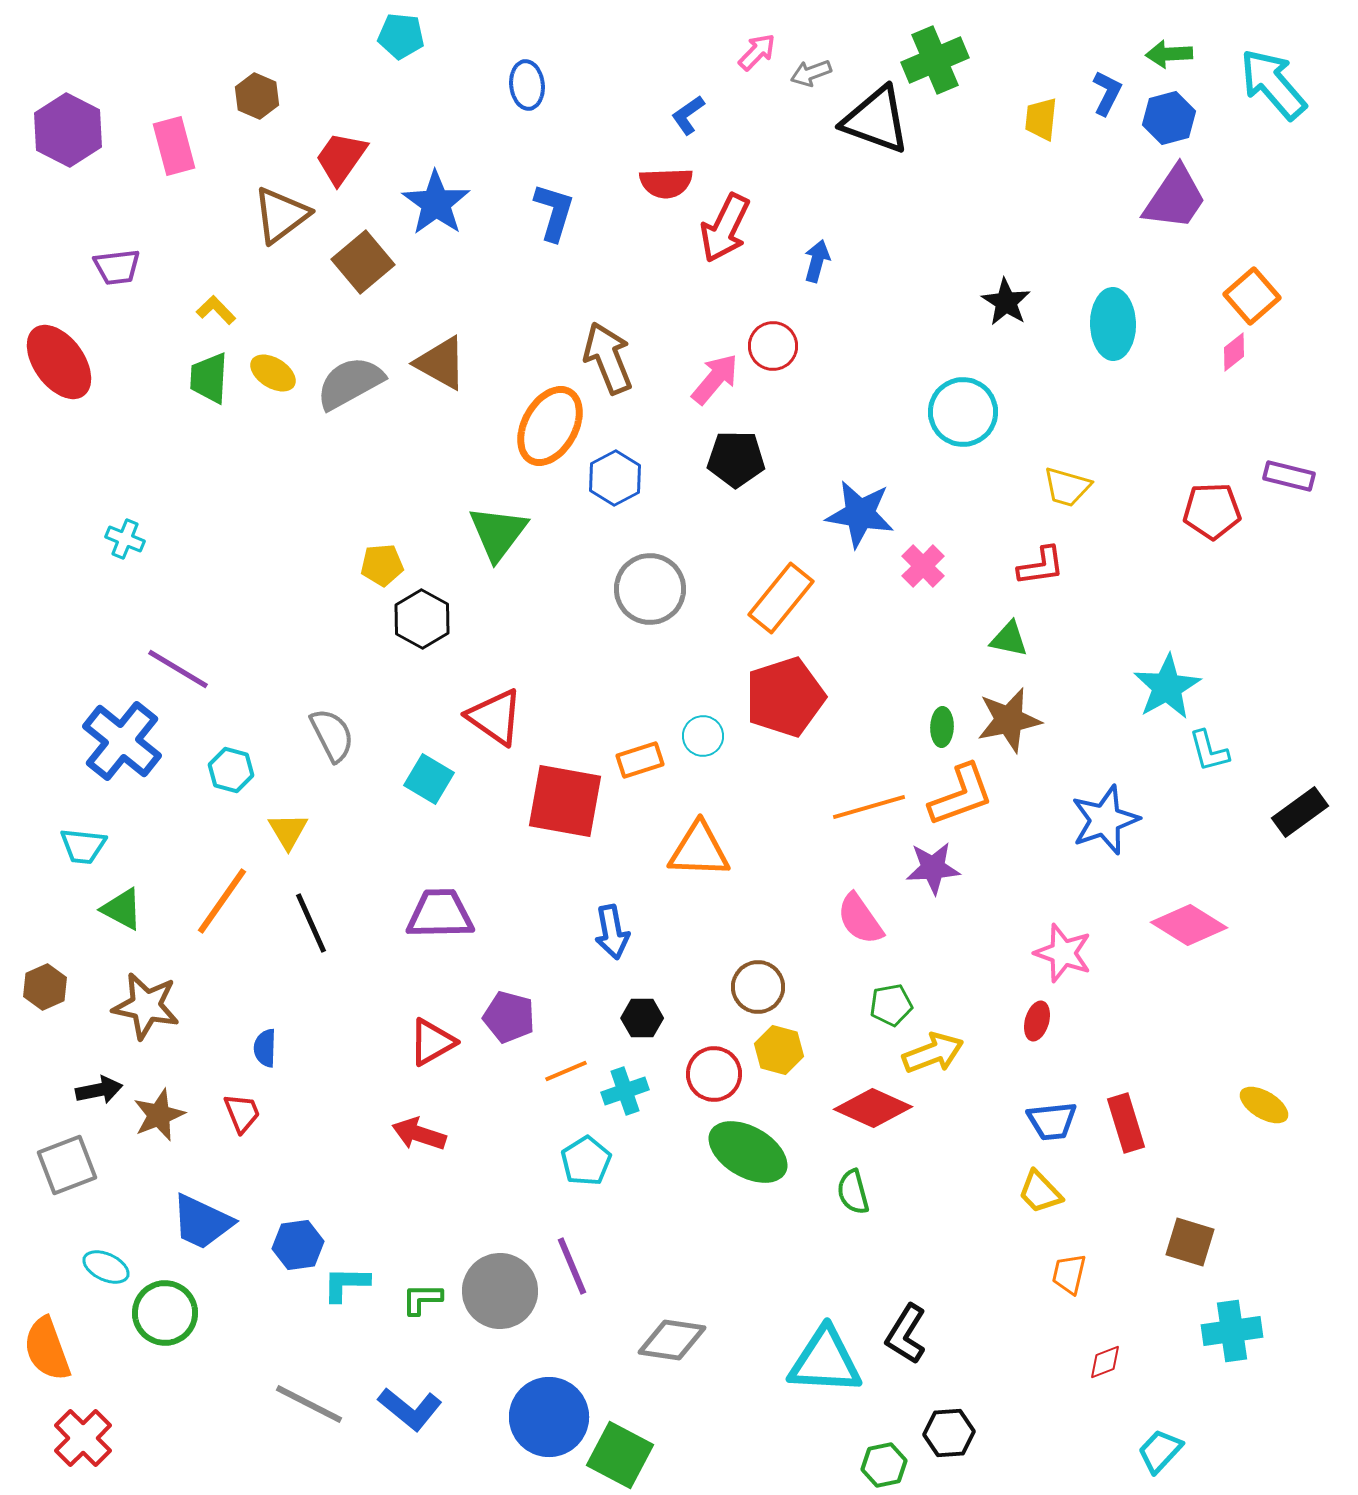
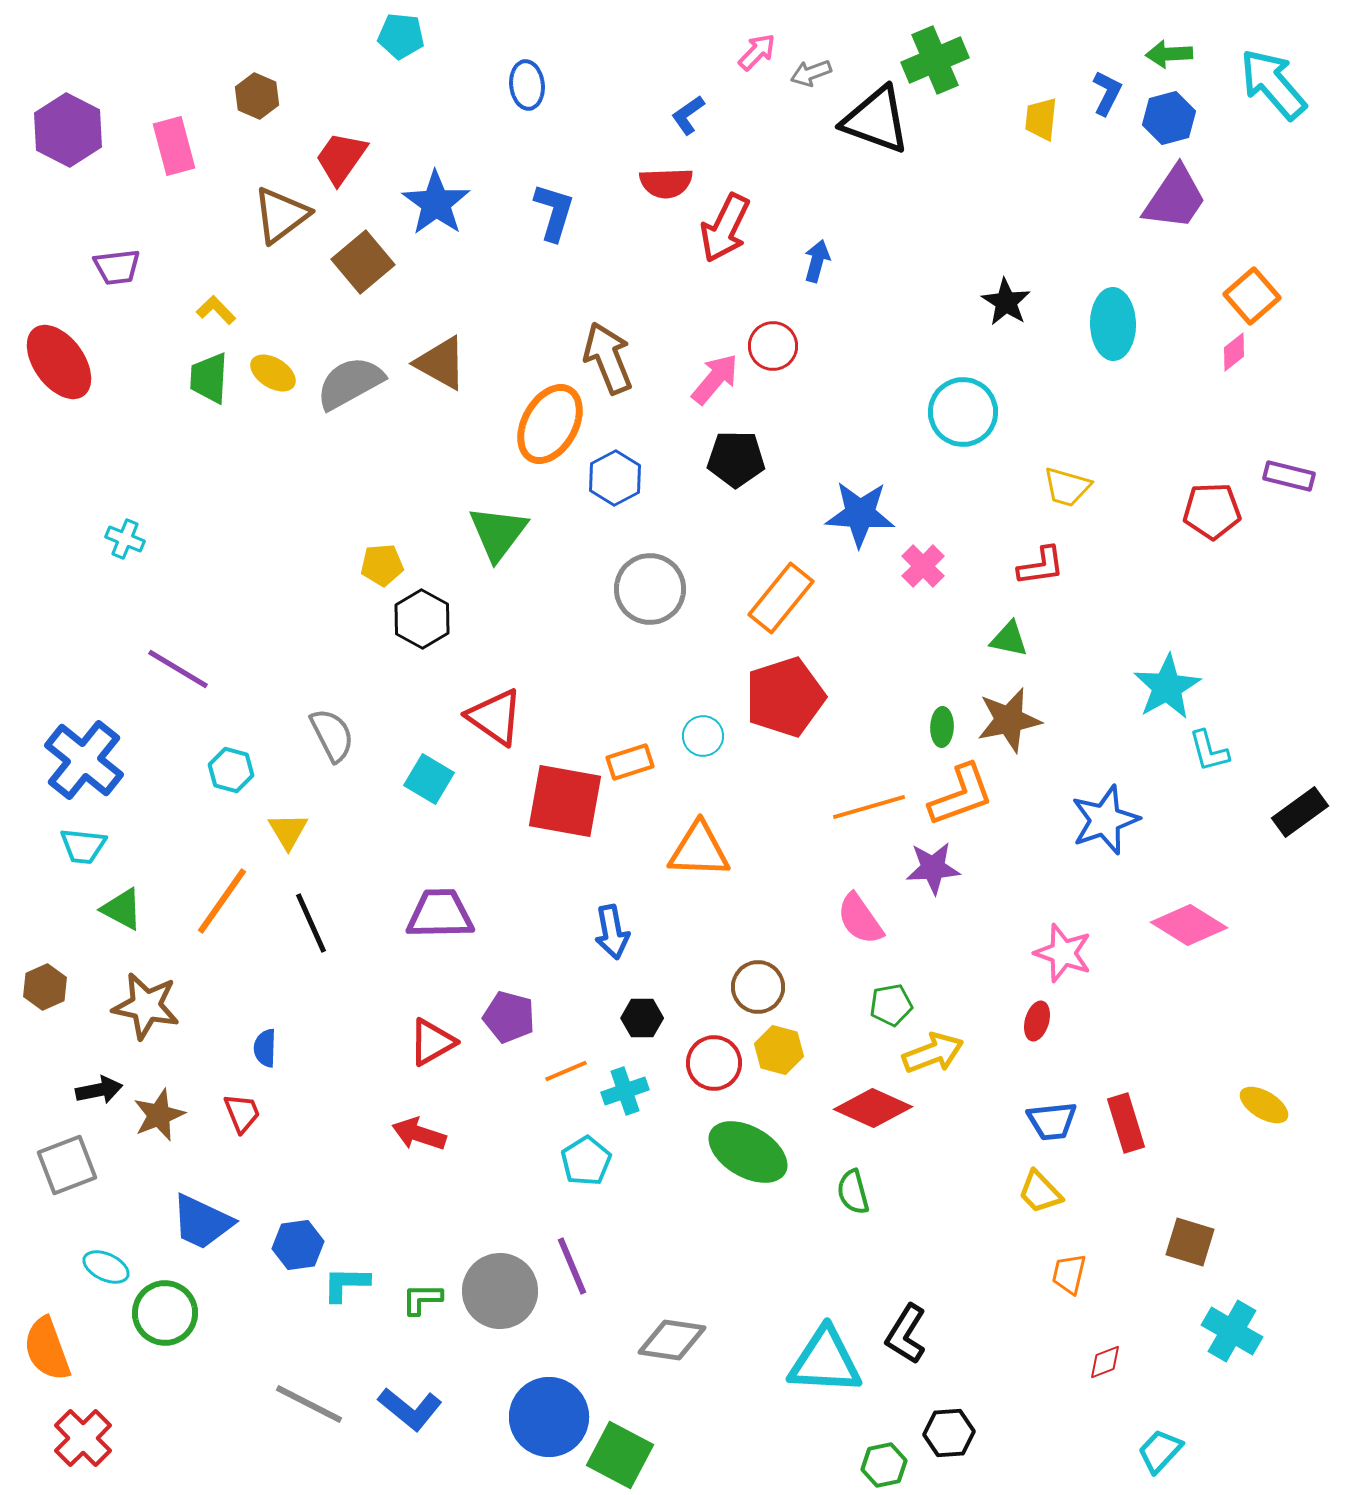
orange ellipse at (550, 426): moved 2 px up
blue star at (860, 514): rotated 6 degrees counterclockwise
blue cross at (122, 741): moved 38 px left, 19 px down
orange rectangle at (640, 760): moved 10 px left, 2 px down
red circle at (714, 1074): moved 11 px up
cyan cross at (1232, 1331): rotated 38 degrees clockwise
